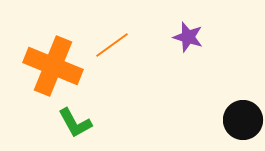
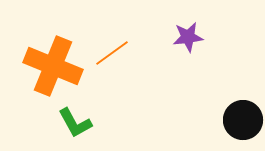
purple star: rotated 24 degrees counterclockwise
orange line: moved 8 px down
